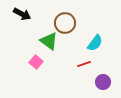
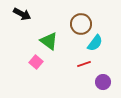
brown circle: moved 16 px right, 1 px down
